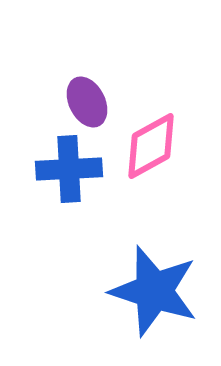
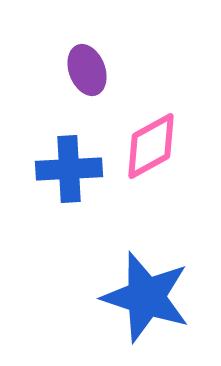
purple ellipse: moved 32 px up; rotated 6 degrees clockwise
blue star: moved 8 px left, 6 px down
